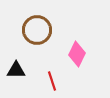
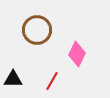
black triangle: moved 3 px left, 9 px down
red line: rotated 48 degrees clockwise
